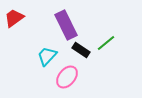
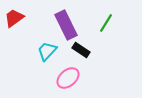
green line: moved 20 px up; rotated 18 degrees counterclockwise
cyan trapezoid: moved 5 px up
pink ellipse: moved 1 px right, 1 px down; rotated 10 degrees clockwise
